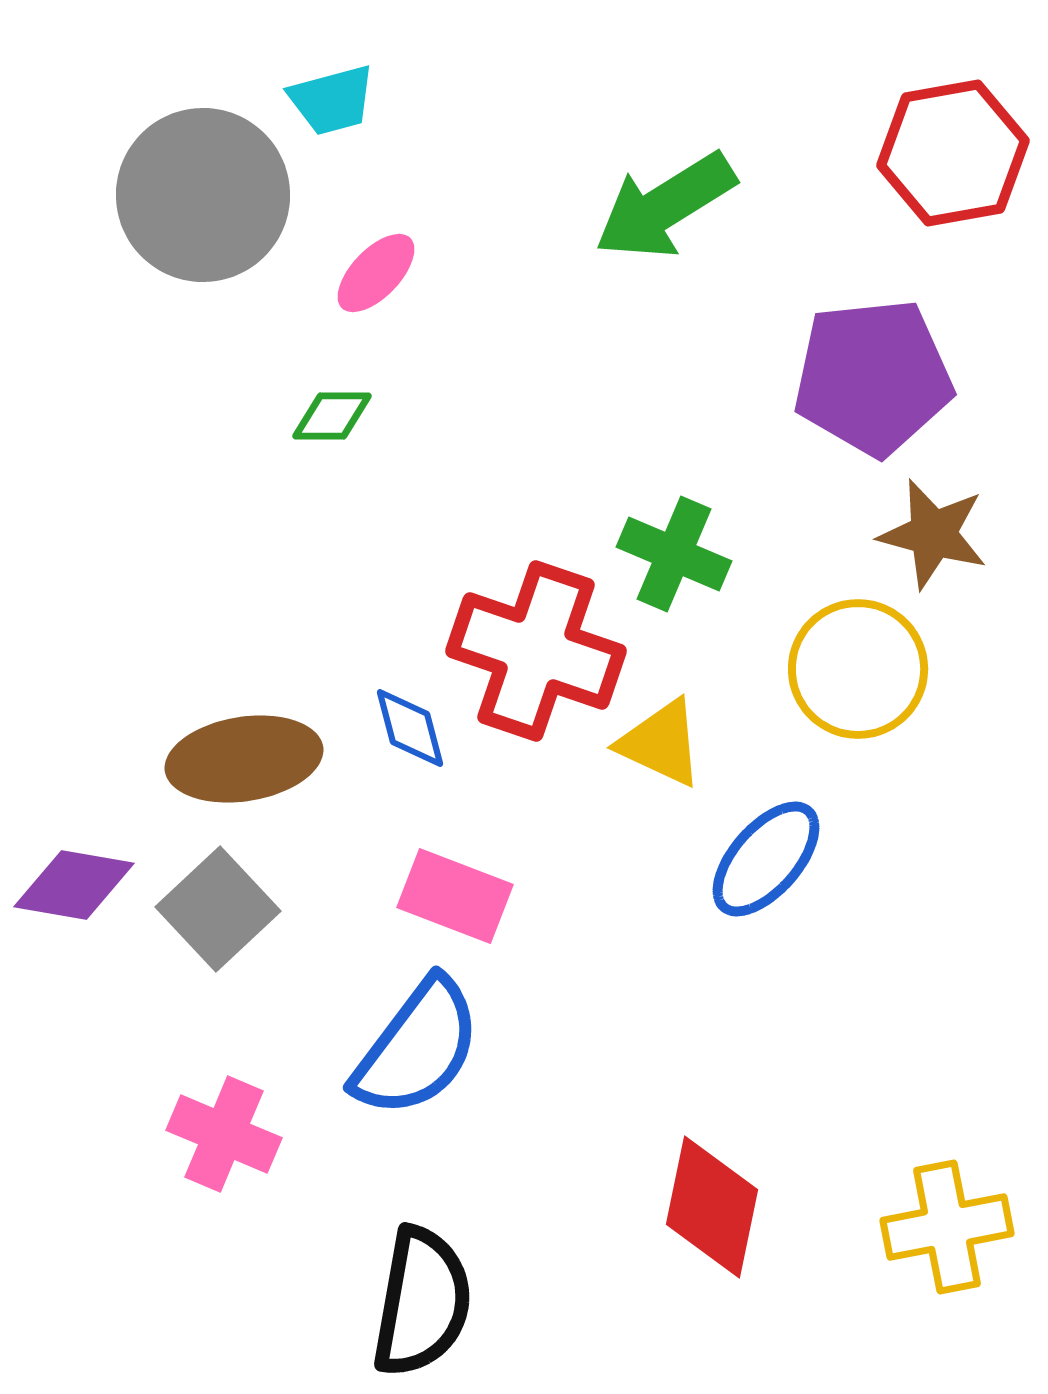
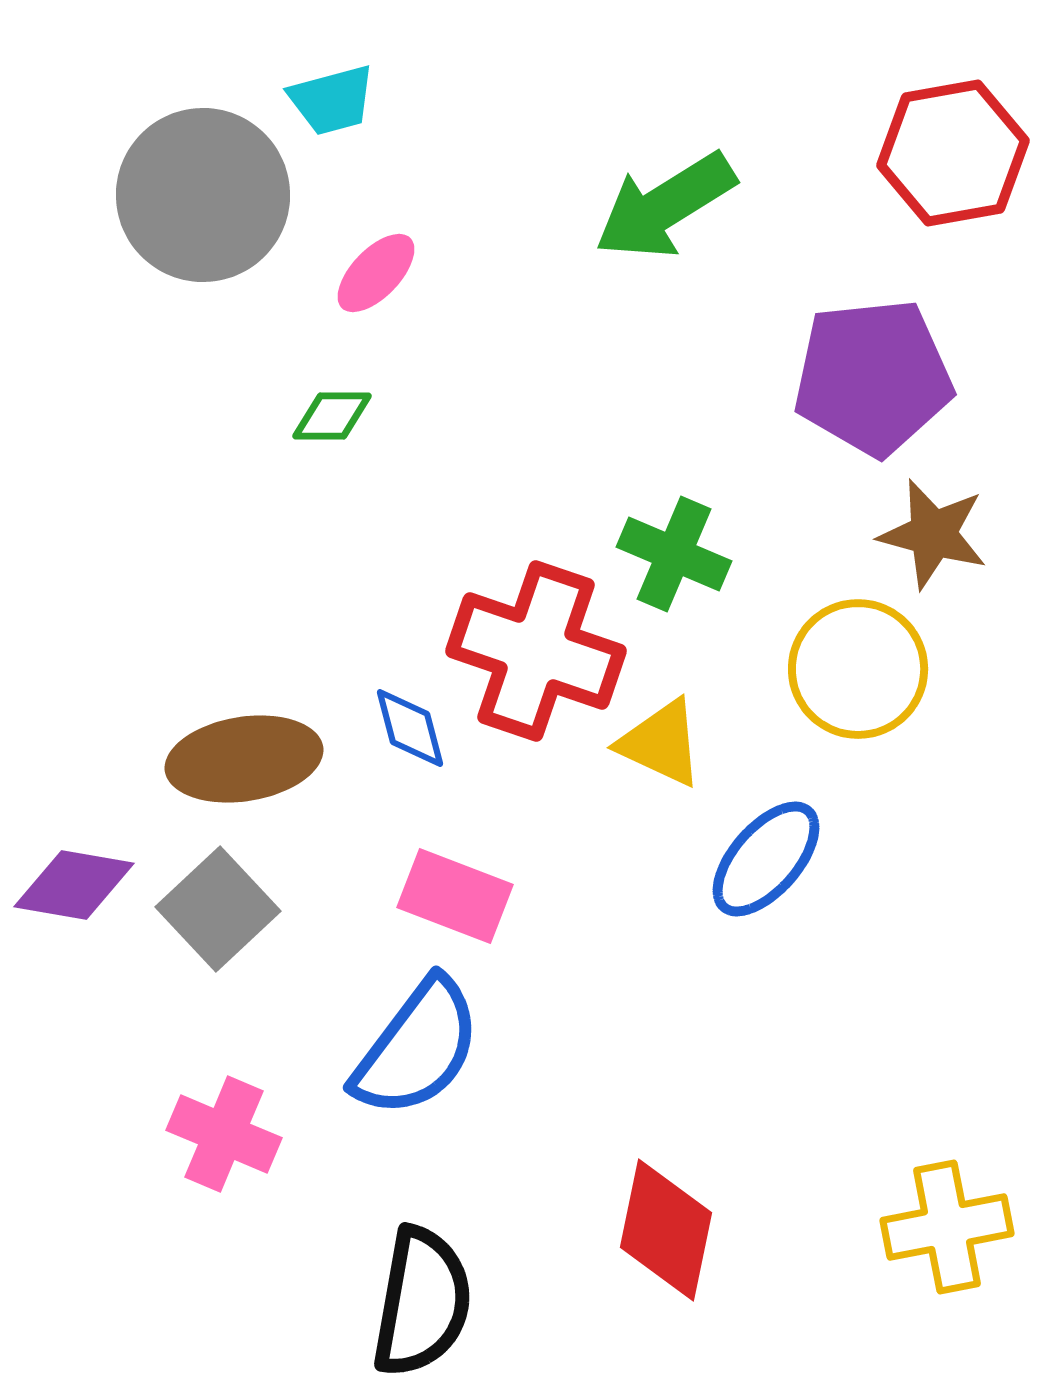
red diamond: moved 46 px left, 23 px down
